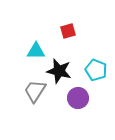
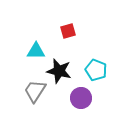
purple circle: moved 3 px right
